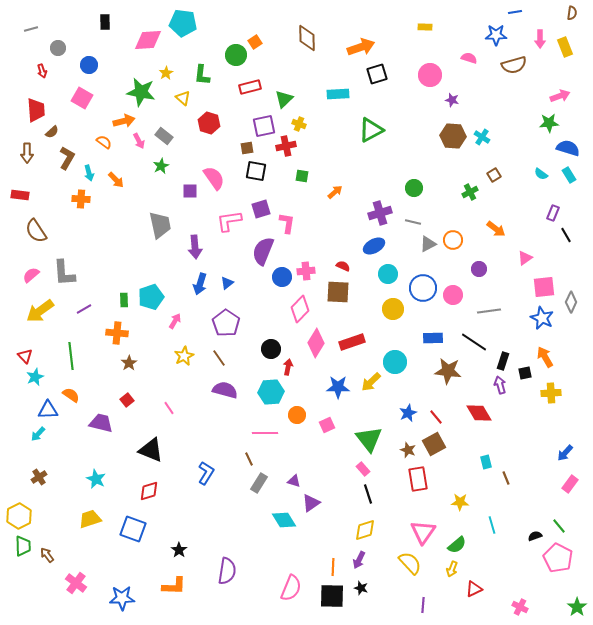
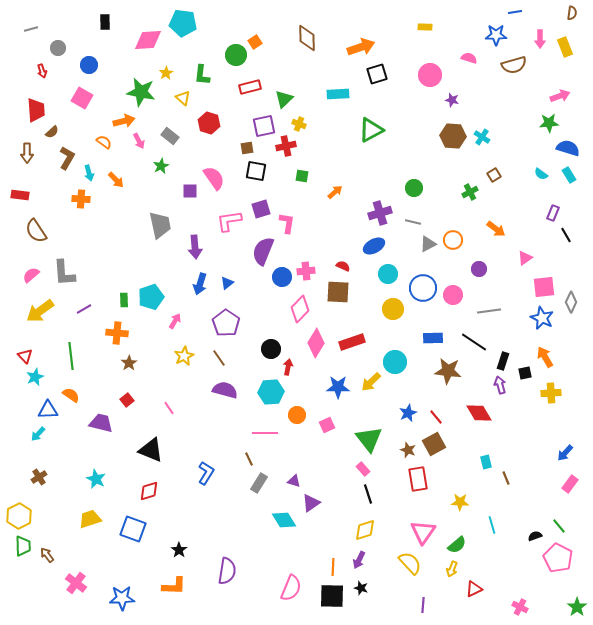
gray rectangle at (164, 136): moved 6 px right
